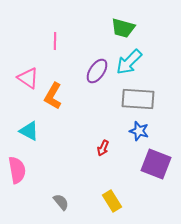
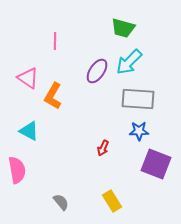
blue star: rotated 18 degrees counterclockwise
